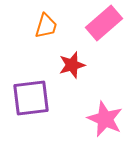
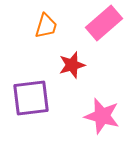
pink star: moved 3 px left, 3 px up; rotated 9 degrees counterclockwise
